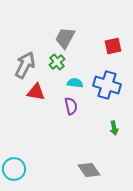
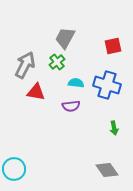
cyan semicircle: moved 1 px right
purple semicircle: rotated 96 degrees clockwise
gray diamond: moved 18 px right
